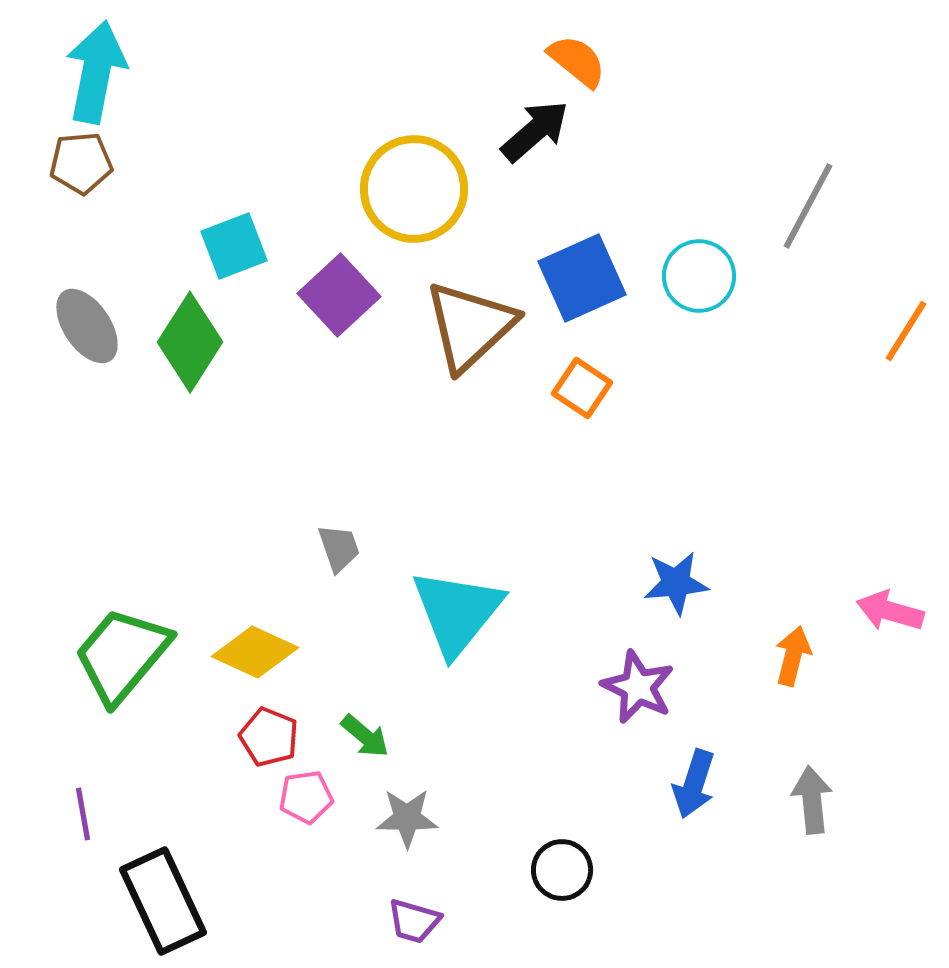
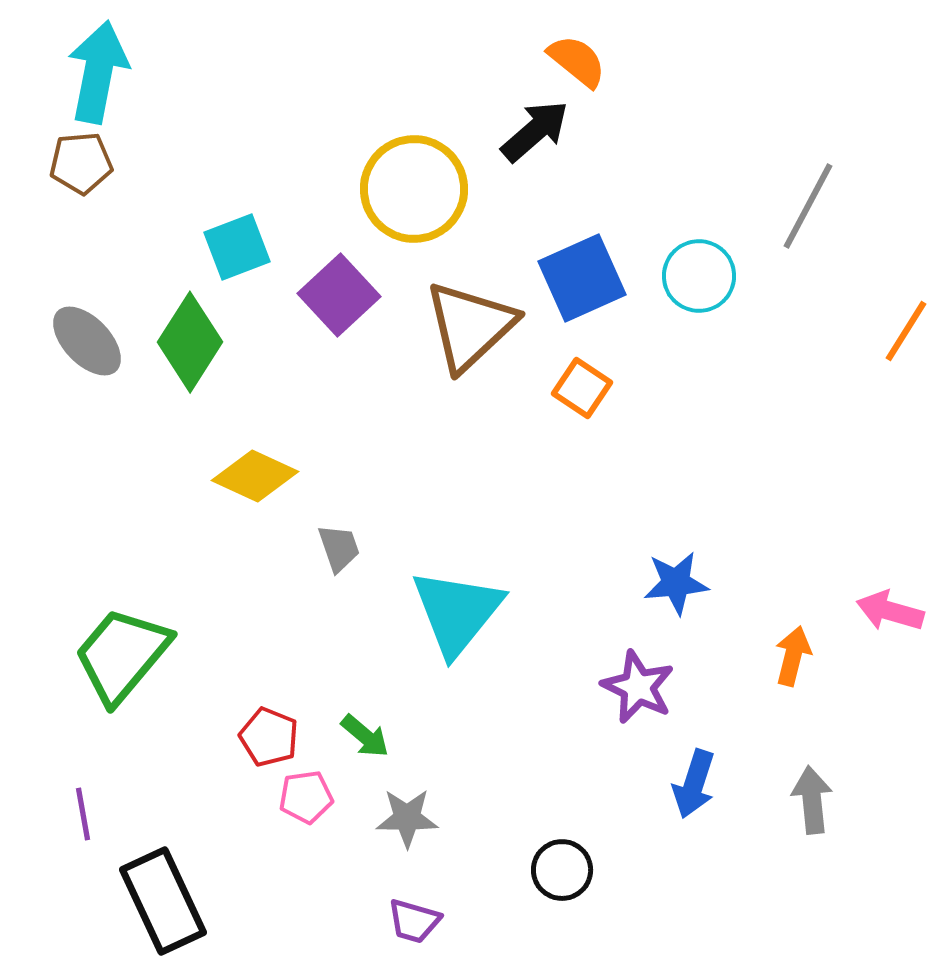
cyan arrow: moved 2 px right
cyan square: moved 3 px right, 1 px down
gray ellipse: moved 15 px down; rotated 10 degrees counterclockwise
yellow diamond: moved 176 px up
